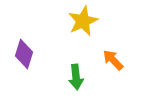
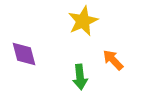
purple diamond: rotated 32 degrees counterclockwise
green arrow: moved 4 px right
